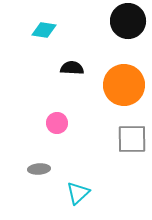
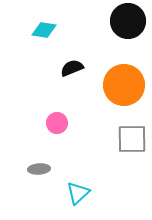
black semicircle: rotated 25 degrees counterclockwise
